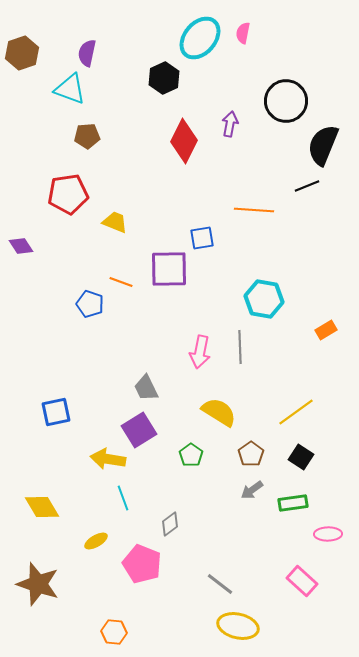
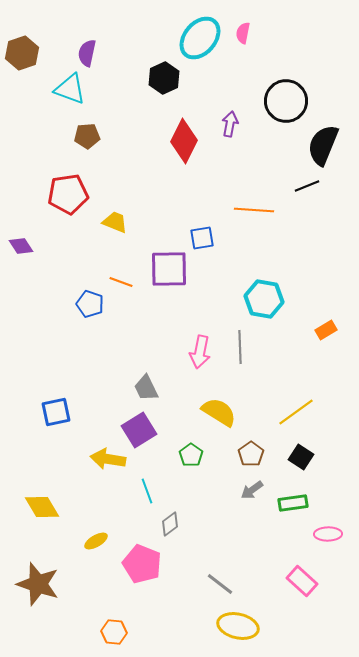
cyan line at (123, 498): moved 24 px right, 7 px up
